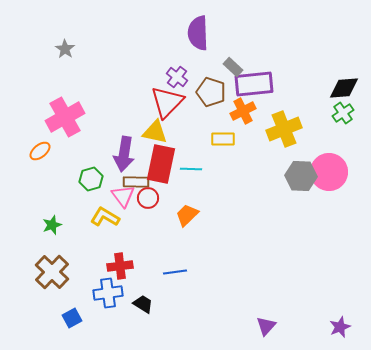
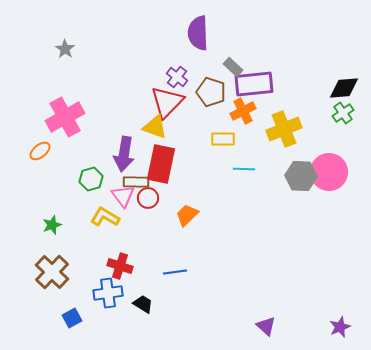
yellow triangle: moved 5 px up; rotated 8 degrees clockwise
cyan line: moved 53 px right
red cross: rotated 25 degrees clockwise
purple triangle: rotated 30 degrees counterclockwise
